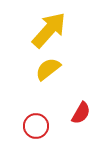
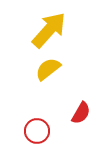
red circle: moved 1 px right, 5 px down
